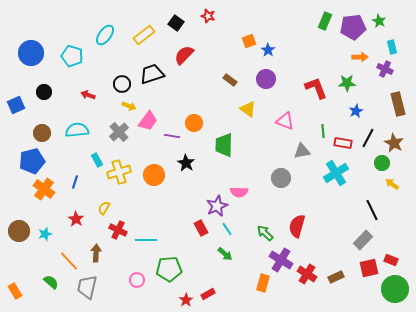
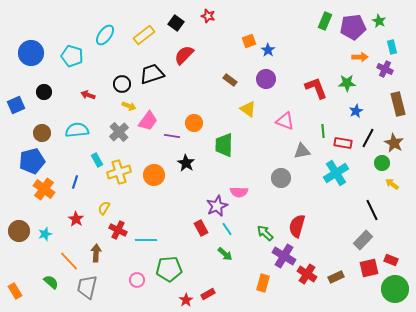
purple cross at (281, 260): moved 3 px right, 4 px up
